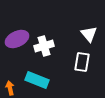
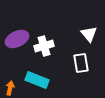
white rectangle: moved 1 px left, 1 px down; rotated 18 degrees counterclockwise
orange arrow: rotated 24 degrees clockwise
